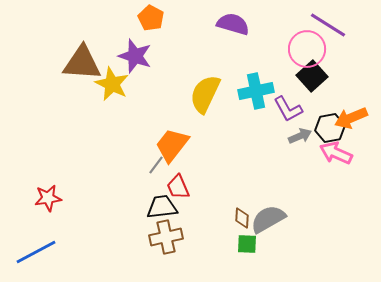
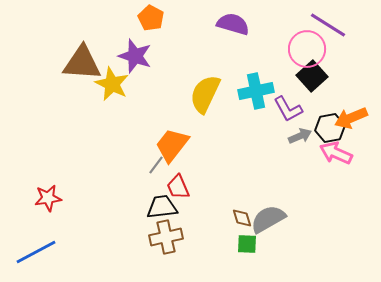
brown diamond: rotated 20 degrees counterclockwise
